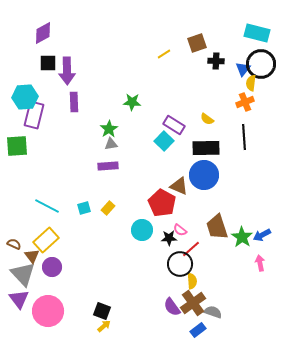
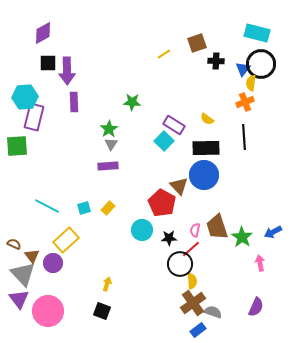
purple rectangle at (34, 115): moved 2 px down
gray triangle at (111, 144): rotated 48 degrees counterclockwise
brown triangle at (179, 186): rotated 24 degrees clockwise
pink semicircle at (180, 230): moved 15 px right; rotated 64 degrees clockwise
blue arrow at (262, 235): moved 11 px right, 3 px up
yellow rectangle at (46, 240): moved 20 px right
purple circle at (52, 267): moved 1 px right, 4 px up
purple semicircle at (172, 307): moved 84 px right; rotated 120 degrees counterclockwise
yellow arrow at (104, 326): moved 3 px right, 42 px up; rotated 32 degrees counterclockwise
